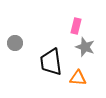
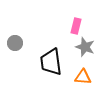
orange triangle: moved 5 px right, 1 px up
